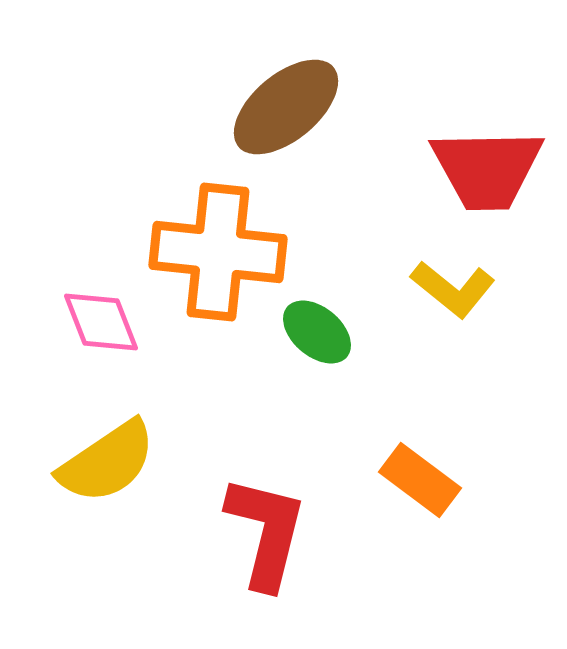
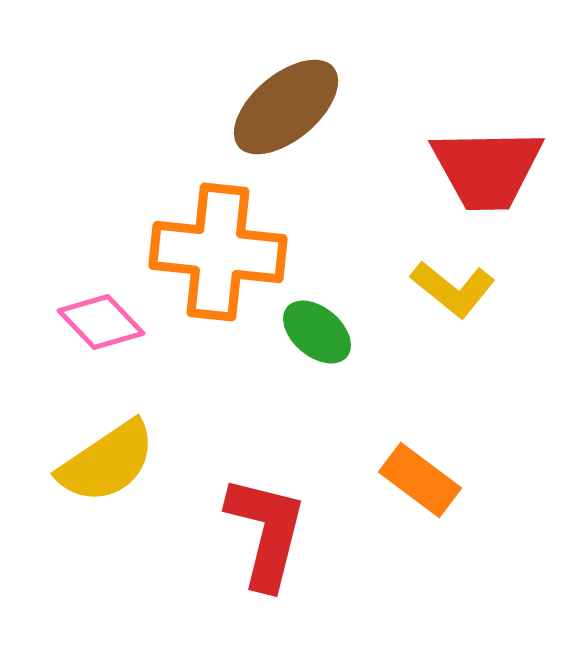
pink diamond: rotated 22 degrees counterclockwise
